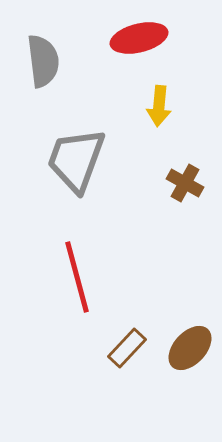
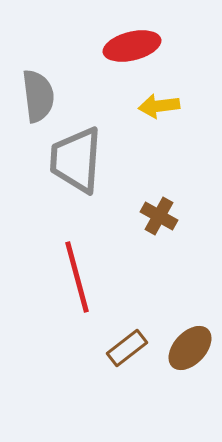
red ellipse: moved 7 px left, 8 px down
gray semicircle: moved 5 px left, 35 px down
yellow arrow: rotated 78 degrees clockwise
gray trapezoid: rotated 16 degrees counterclockwise
brown cross: moved 26 px left, 33 px down
brown rectangle: rotated 9 degrees clockwise
